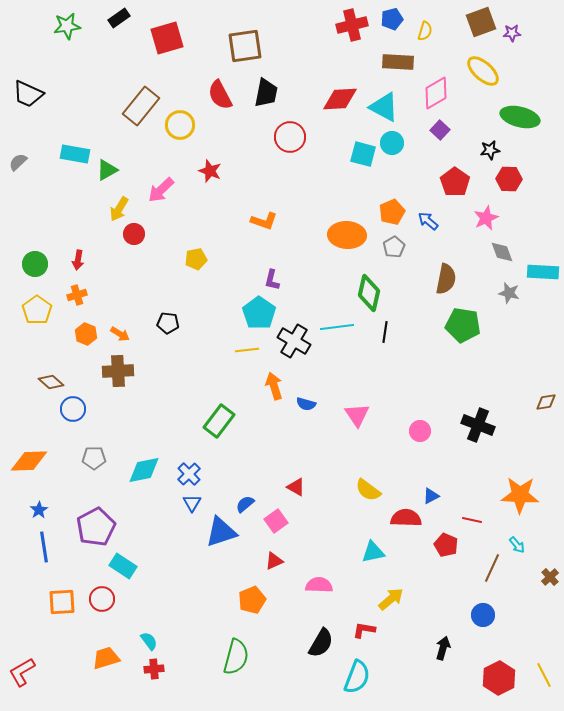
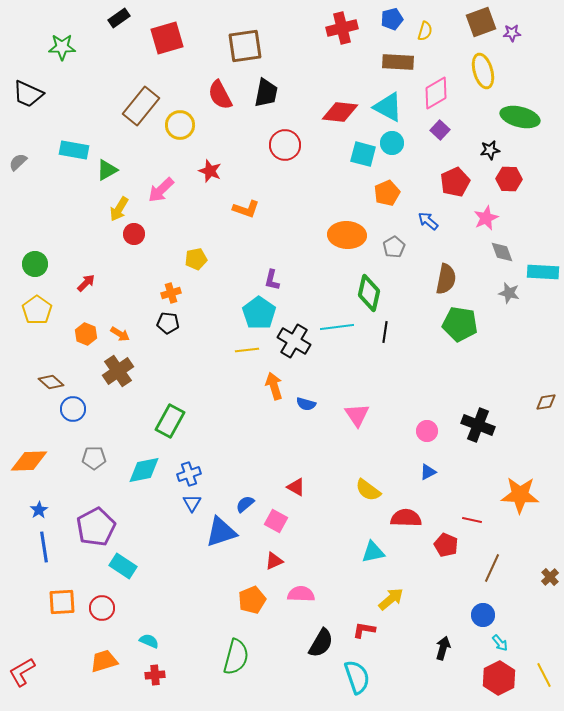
red cross at (352, 25): moved 10 px left, 3 px down
green star at (67, 26): moved 5 px left, 21 px down; rotated 8 degrees clockwise
yellow ellipse at (483, 71): rotated 32 degrees clockwise
red diamond at (340, 99): moved 13 px down; rotated 9 degrees clockwise
cyan triangle at (384, 107): moved 4 px right
red circle at (290, 137): moved 5 px left, 8 px down
cyan rectangle at (75, 154): moved 1 px left, 4 px up
red pentagon at (455, 182): rotated 12 degrees clockwise
orange pentagon at (392, 212): moved 5 px left, 19 px up
orange L-shape at (264, 221): moved 18 px left, 12 px up
red arrow at (78, 260): moved 8 px right, 23 px down; rotated 144 degrees counterclockwise
orange cross at (77, 295): moved 94 px right, 2 px up
green pentagon at (463, 325): moved 3 px left, 1 px up
brown cross at (118, 371): rotated 32 degrees counterclockwise
green rectangle at (219, 421): moved 49 px left; rotated 8 degrees counterclockwise
pink circle at (420, 431): moved 7 px right
blue cross at (189, 474): rotated 25 degrees clockwise
blue triangle at (431, 496): moved 3 px left, 24 px up
pink square at (276, 521): rotated 25 degrees counterclockwise
cyan arrow at (517, 545): moved 17 px left, 98 px down
pink semicircle at (319, 585): moved 18 px left, 9 px down
red circle at (102, 599): moved 9 px down
cyan semicircle at (149, 641): rotated 30 degrees counterclockwise
orange trapezoid at (106, 658): moved 2 px left, 3 px down
red cross at (154, 669): moved 1 px right, 6 px down
cyan semicircle at (357, 677): rotated 40 degrees counterclockwise
